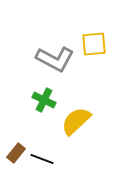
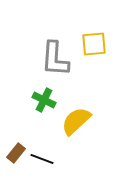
gray L-shape: rotated 66 degrees clockwise
